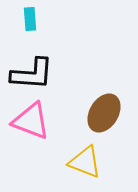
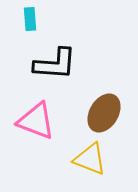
black L-shape: moved 23 px right, 10 px up
pink triangle: moved 5 px right
yellow triangle: moved 5 px right, 3 px up
